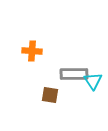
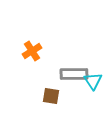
orange cross: rotated 36 degrees counterclockwise
brown square: moved 1 px right, 1 px down
